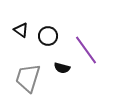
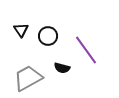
black triangle: rotated 21 degrees clockwise
gray trapezoid: rotated 44 degrees clockwise
